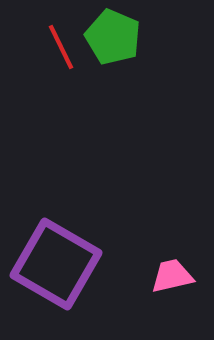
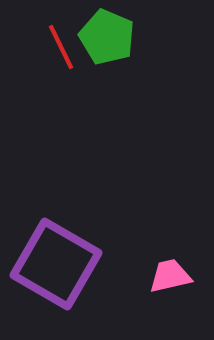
green pentagon: moved 6 px left
pink trapezoid: moved 2 px left
